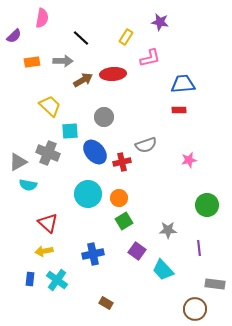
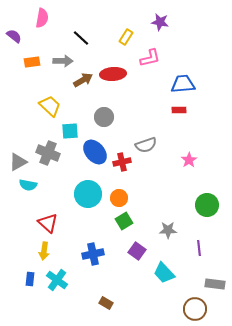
purple semicircle: rotated 98 degrees counterclockwise
pink star: rotated 21 degrees counterclockwise
yellow arrow: rotated 72 degrees counterclockwise
cyan trapezoid: moved 1 px right, 3 px down
